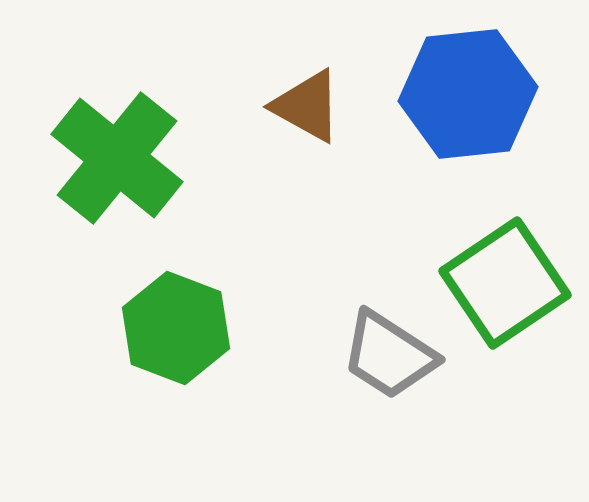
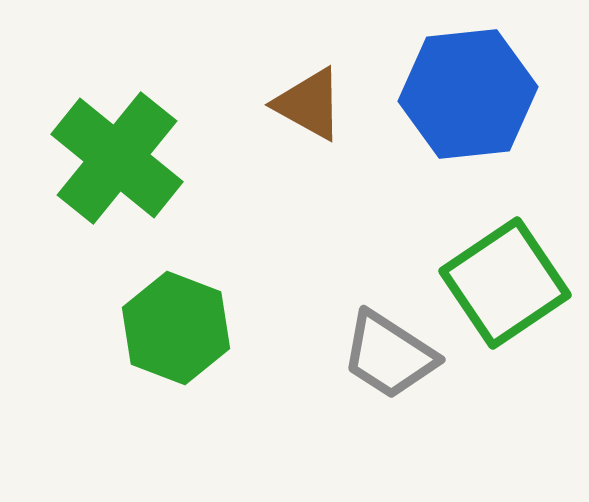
brown triangle: moved 2 px right, 2 px up
